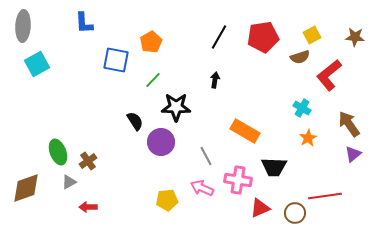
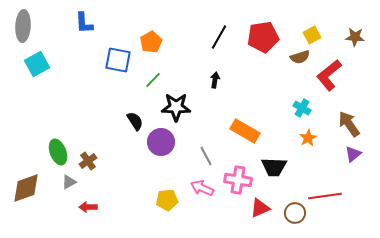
blue square: moved 2 px right
